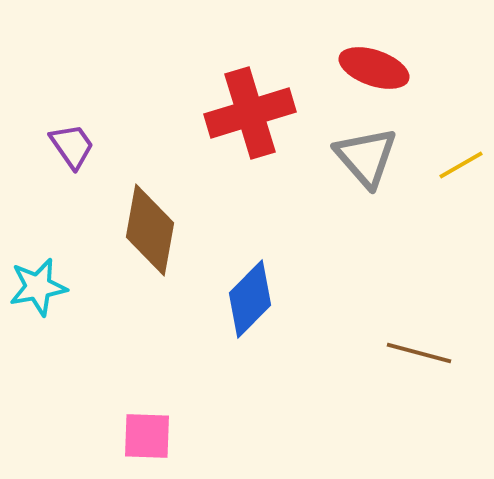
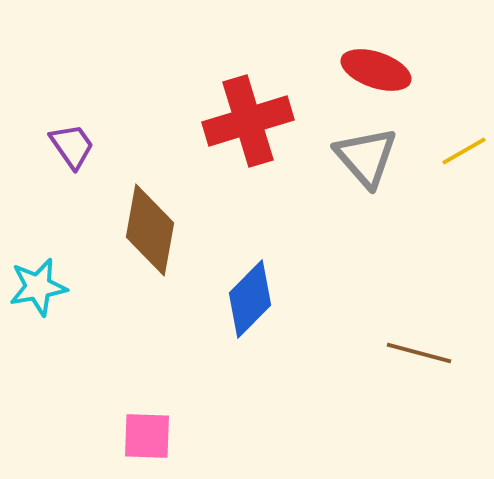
red ellipse: moved 2 px right, 2 px down
red cross: moved 2 px left, 8 px down
yellow line: moved 3 px right, 14 px up
